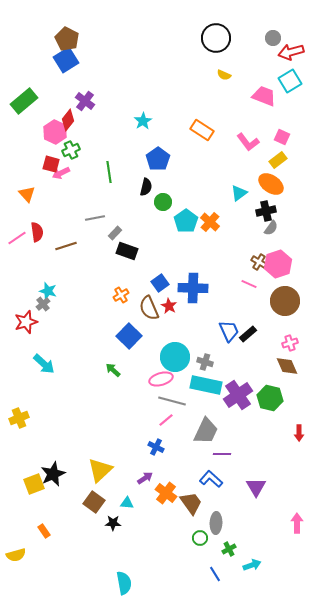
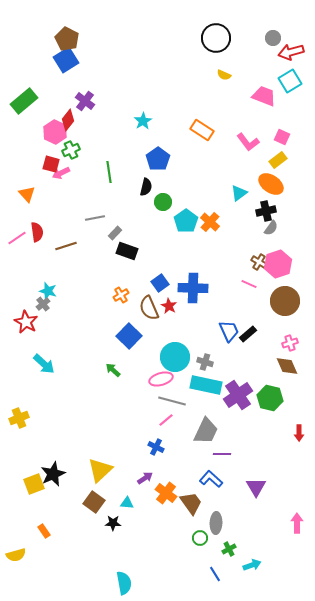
red star at (26, 322): rotated 25 degrees counterclockwise
